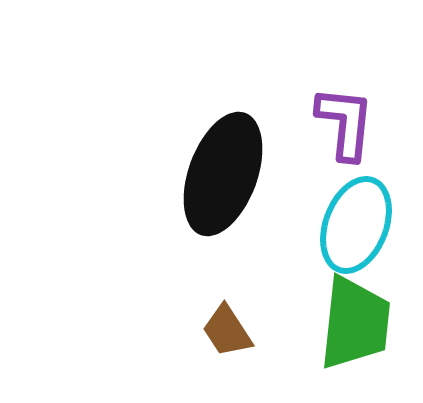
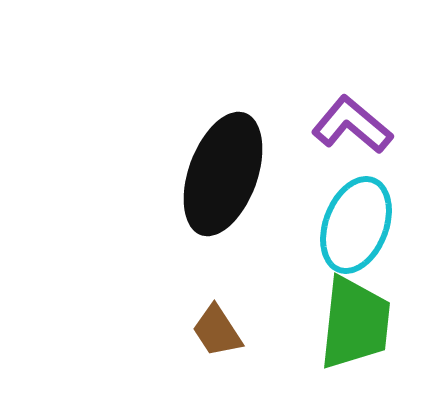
purple L-shape: moved 7 px right, 2 px down; rotated 56 degrees counterclockwise
brown trapezoid: moved 10 px left
